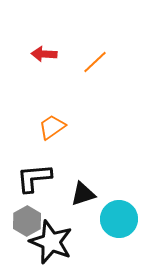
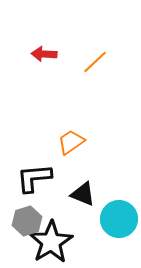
orange trapezoid: moved 19 px right, 15 px down
black triangle: rotated 40 degrees clockwise
gray hexagon: rotated 12 degrees clockwise
black star: rotated 18 degrees clockwise
